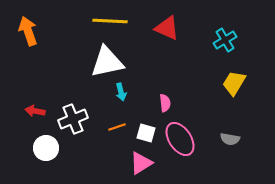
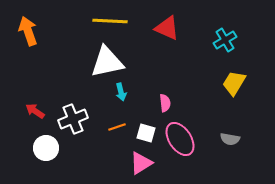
red arrow: rotated 24 degrees clockwise
